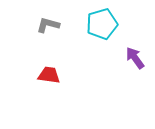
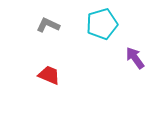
gray L-shape: rotated 10 degrees clockwise
red trapezoid: rotated 15 degrees clockwise
